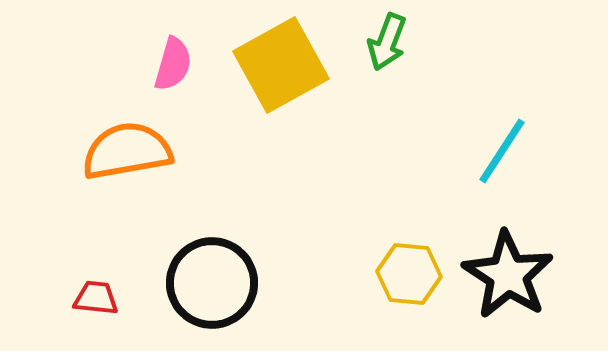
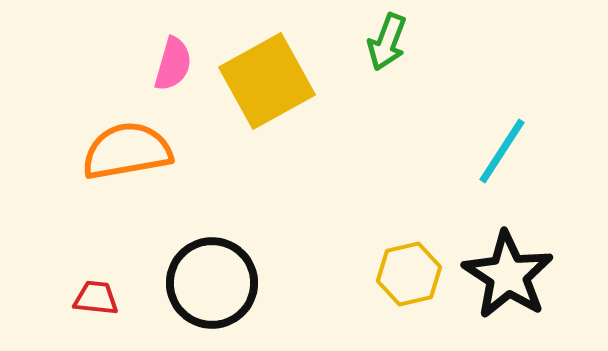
yellow square: moved 14 px left, 16 px down
yellow hexagon: rotated 18 degrees counterclockwise
